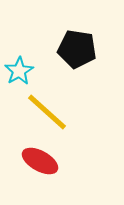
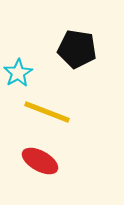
cyan star: moved 1 px left, 2 px down
yellow line: rotated 21 degrees counterclockwise
